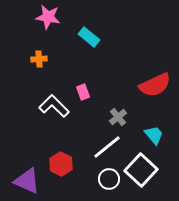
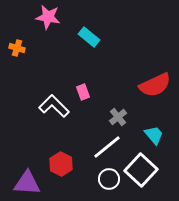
orange cross: moved 22 px left, 11 px up; rotated 21 degrees clockwise
purple triangle: moved 2 px down; rotated 20 degrees counterclockwise
